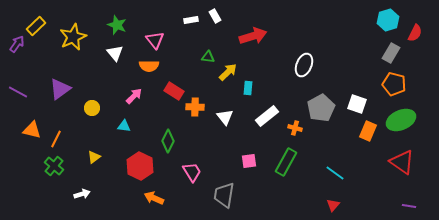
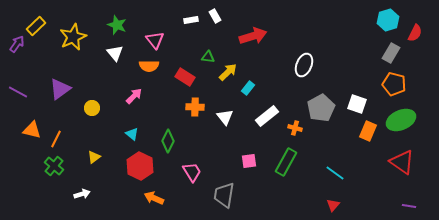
cyan rectangle at (248, 88): rotated 32 degrees clockwise
red rectangle at (174, 91): moved 11 px right, 14 px up
cyan triangle at (124, 126): moved 8 px right, 8 px down; rotated 32 degrees clockwise
